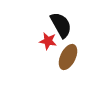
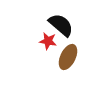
black semicircle: rotated 20 degrees counterclockwise
